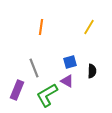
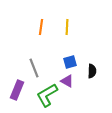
yellow line: moved 22 px left; rotated 28 degrees counterclockwise
